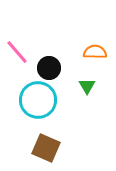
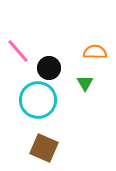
pink line: moved 1 px right, 1 px up
green triangle: moved 2 px left, 3 px up
brown square: moved 2 px left
